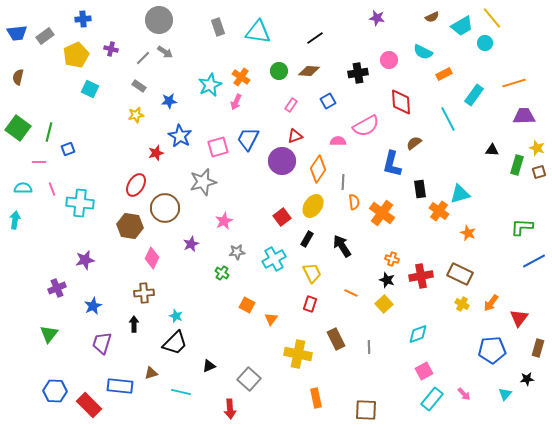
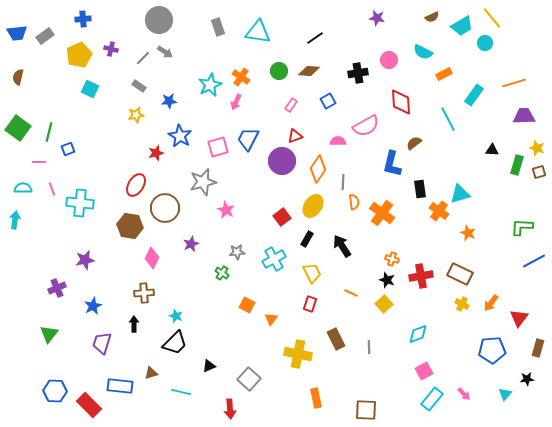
yellow pentagon at (76, 55): moved 3 px right
pink star at (224, 221): moved 2 px right, 11 px up; rotated 18 degrees counterclockwise
